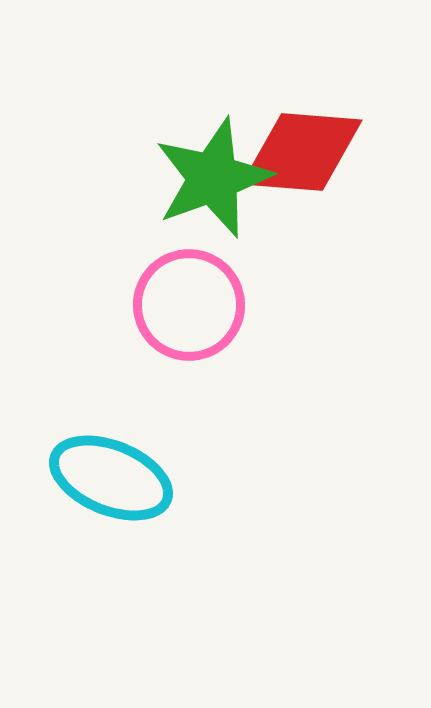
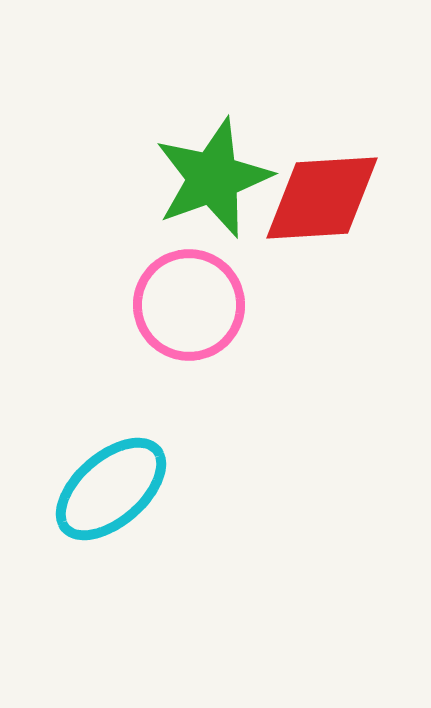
red diamond: moved 20 px right, 46 px down; rotated 8 degrees counterclockwise
cyan ellipse: moved 11 px down; rotated 63 degrees counterclockwise
